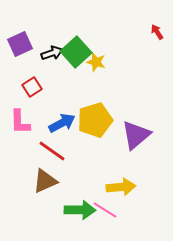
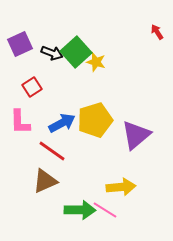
black arrow: rotated 40 degrees clockwise
